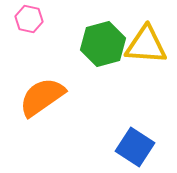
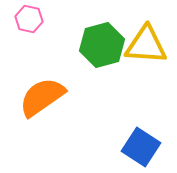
green hexagon: moved 1 px left, 1 px down
blue square: moved 6 px right
